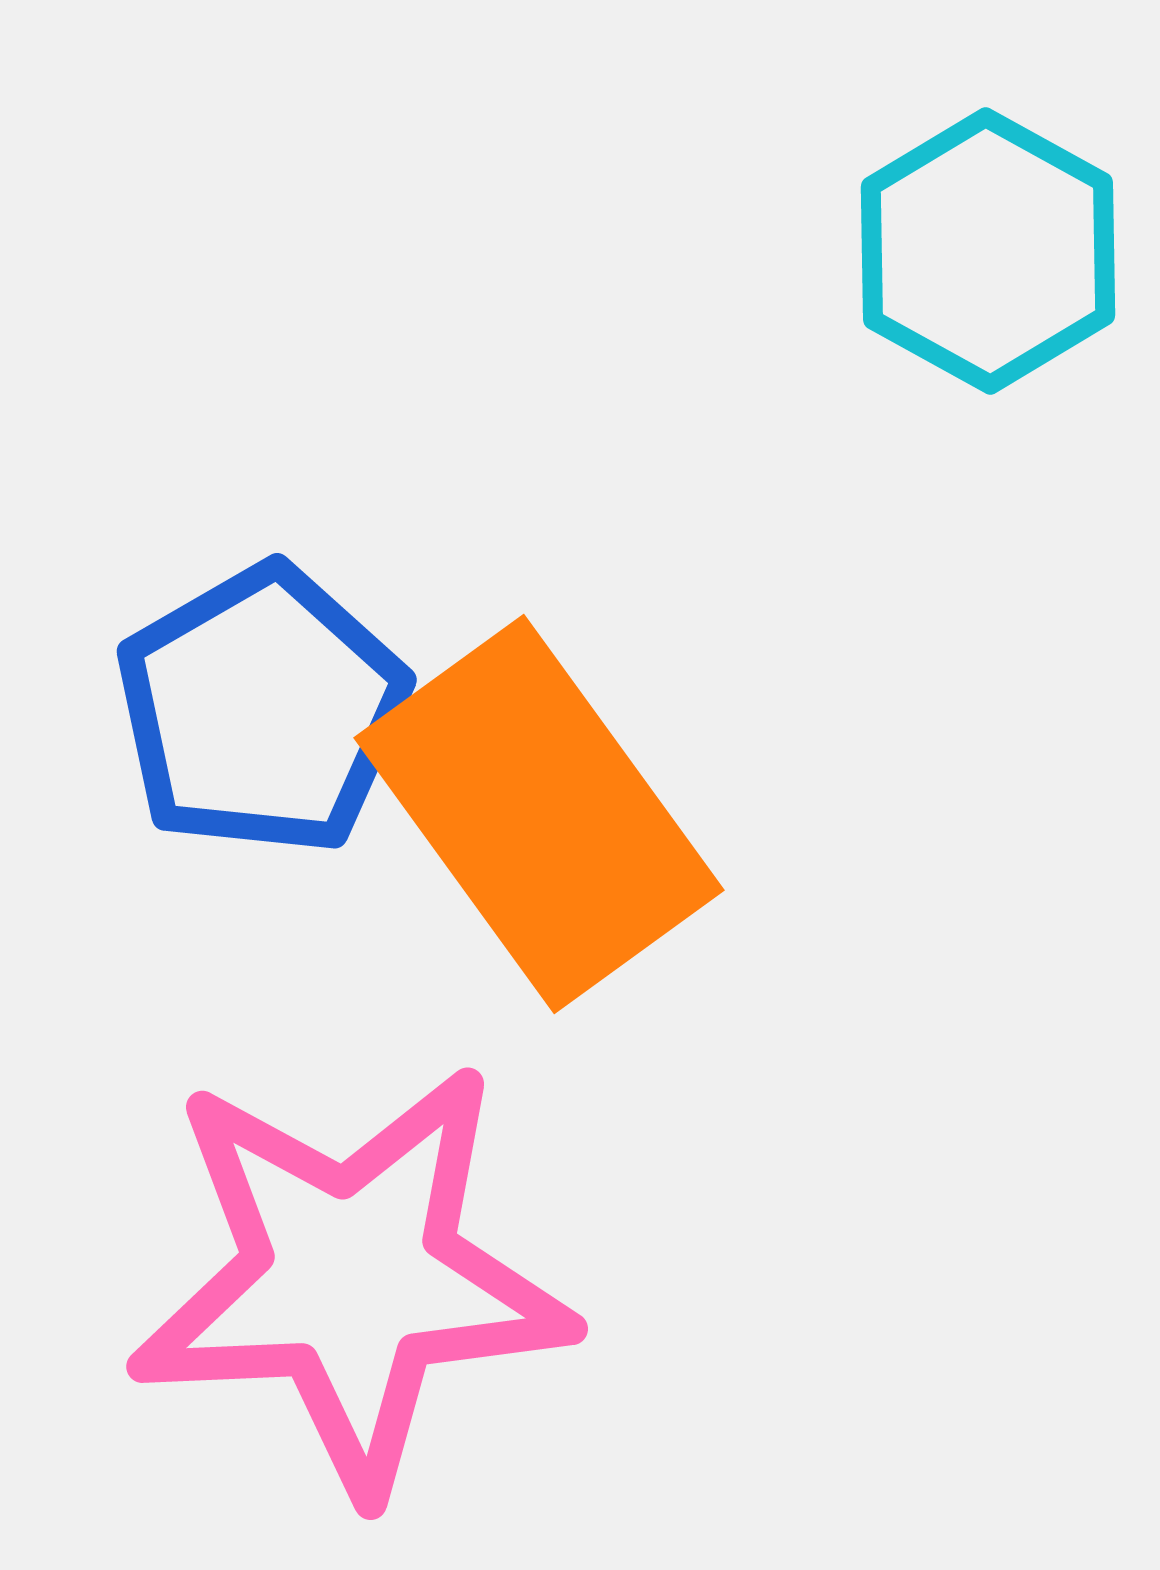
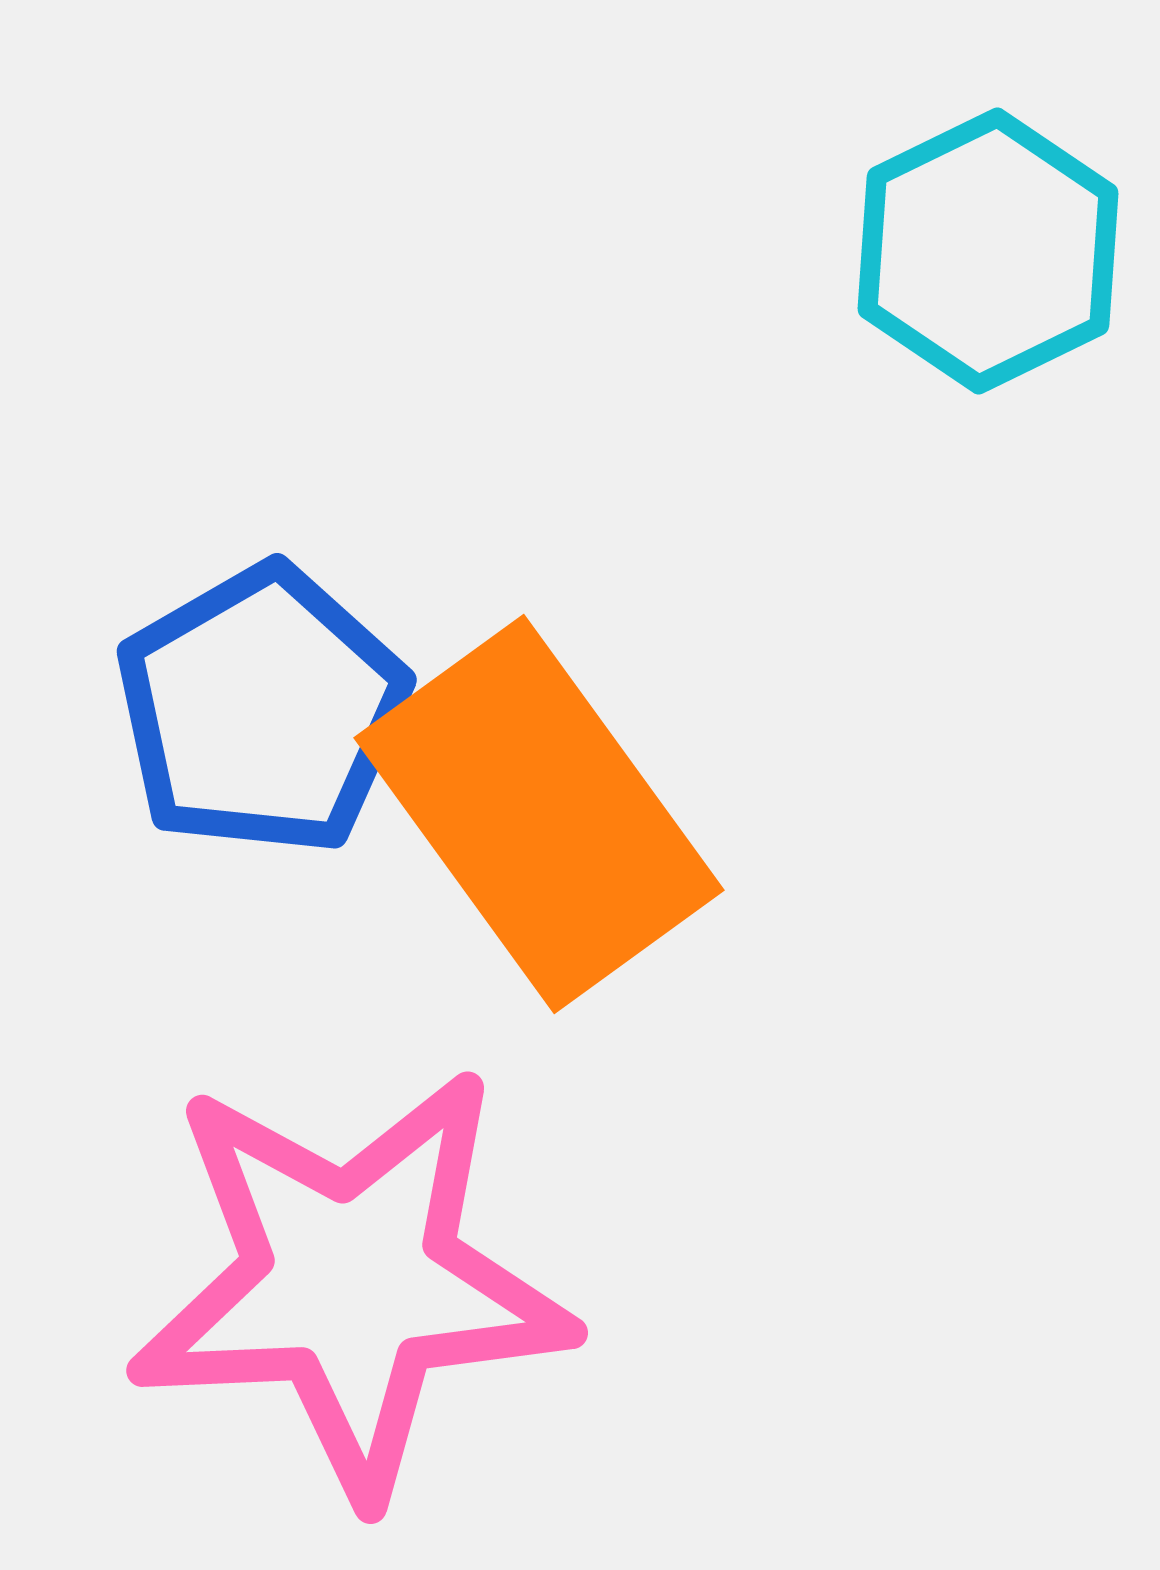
cyan hexagon: rotated 5 degrees clockwise
pink star: moved 4 px down
